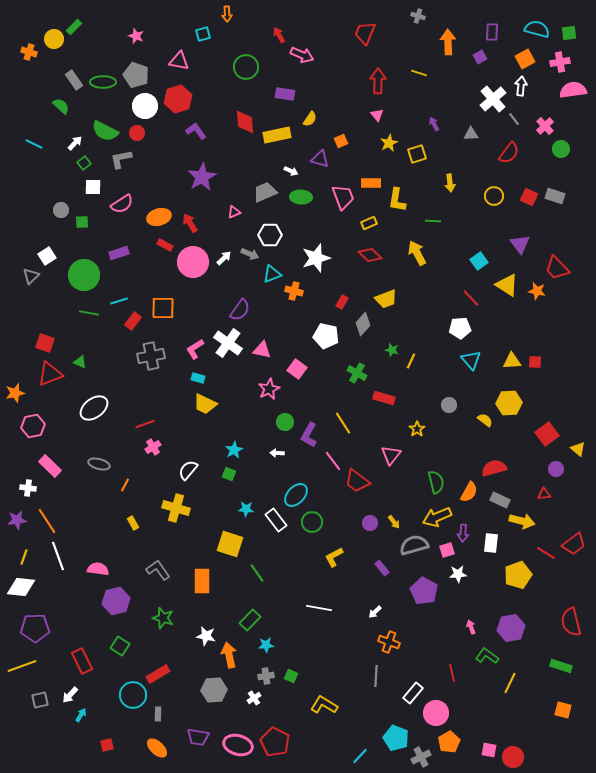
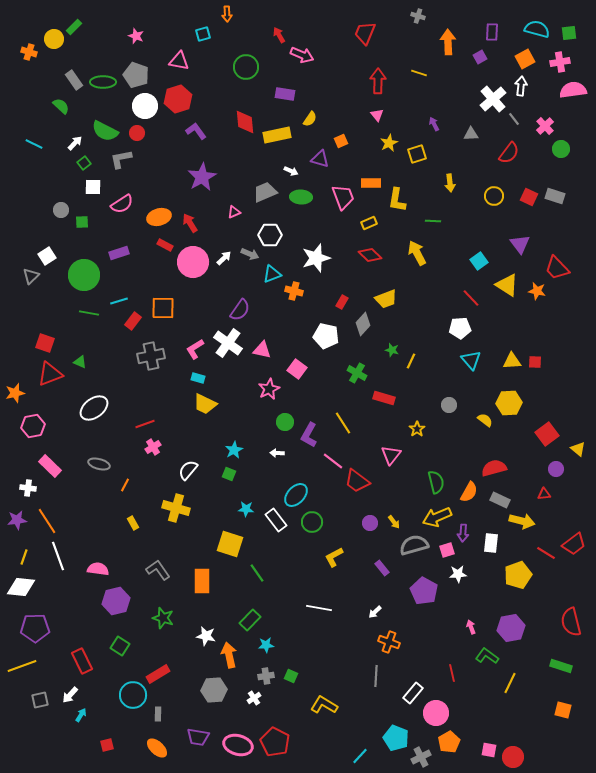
pink line at (333, 461): rotated 15 degrees counterclockwise
